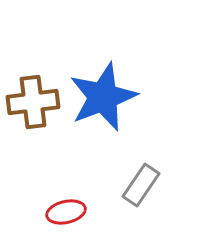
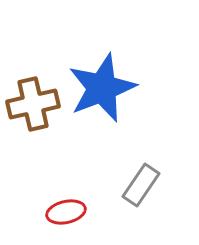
blue star: moved 1 px left, 9 px up
brown cross: moved 2 px down; rotated 6 degrees counterclockwise
